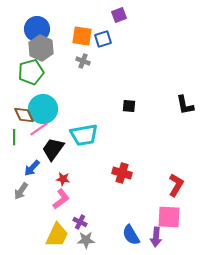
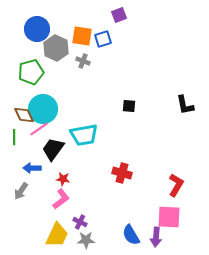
gray hexagon: moved 15 px right
blue arrow: rotated 48 degrees clockwise
